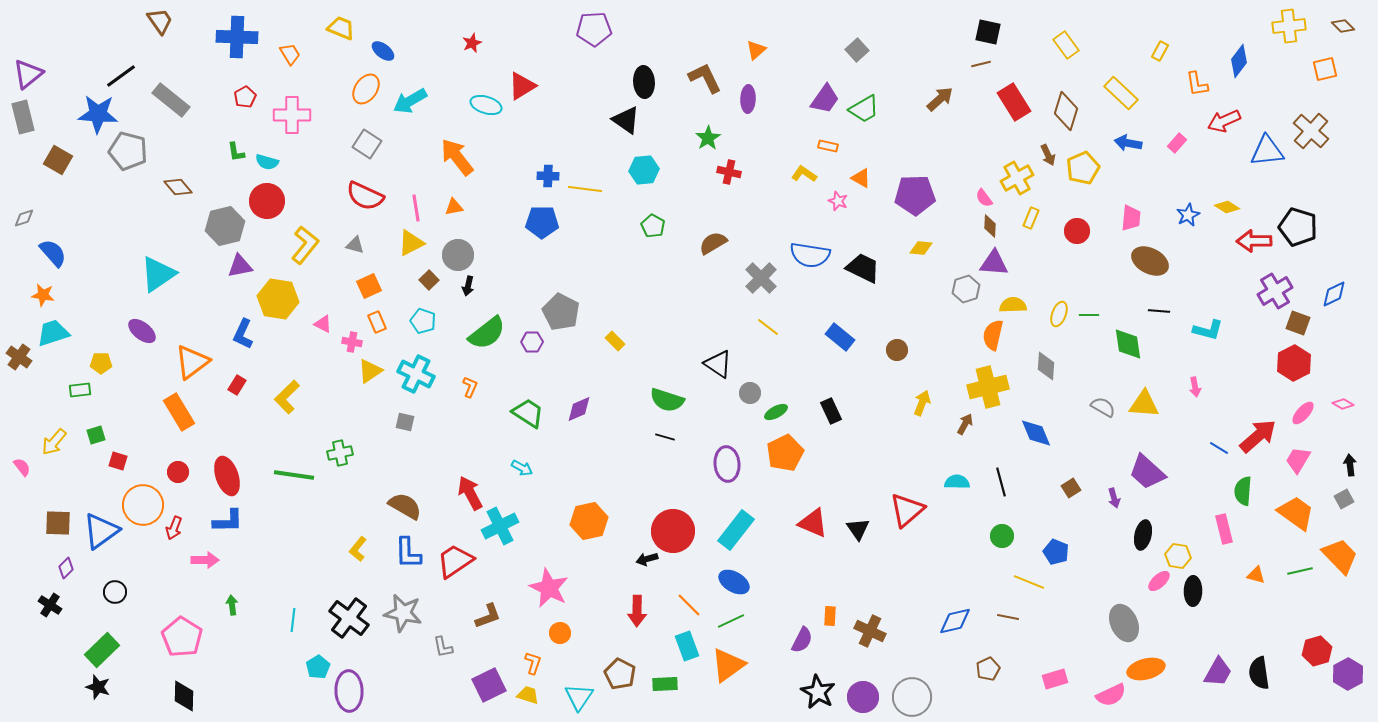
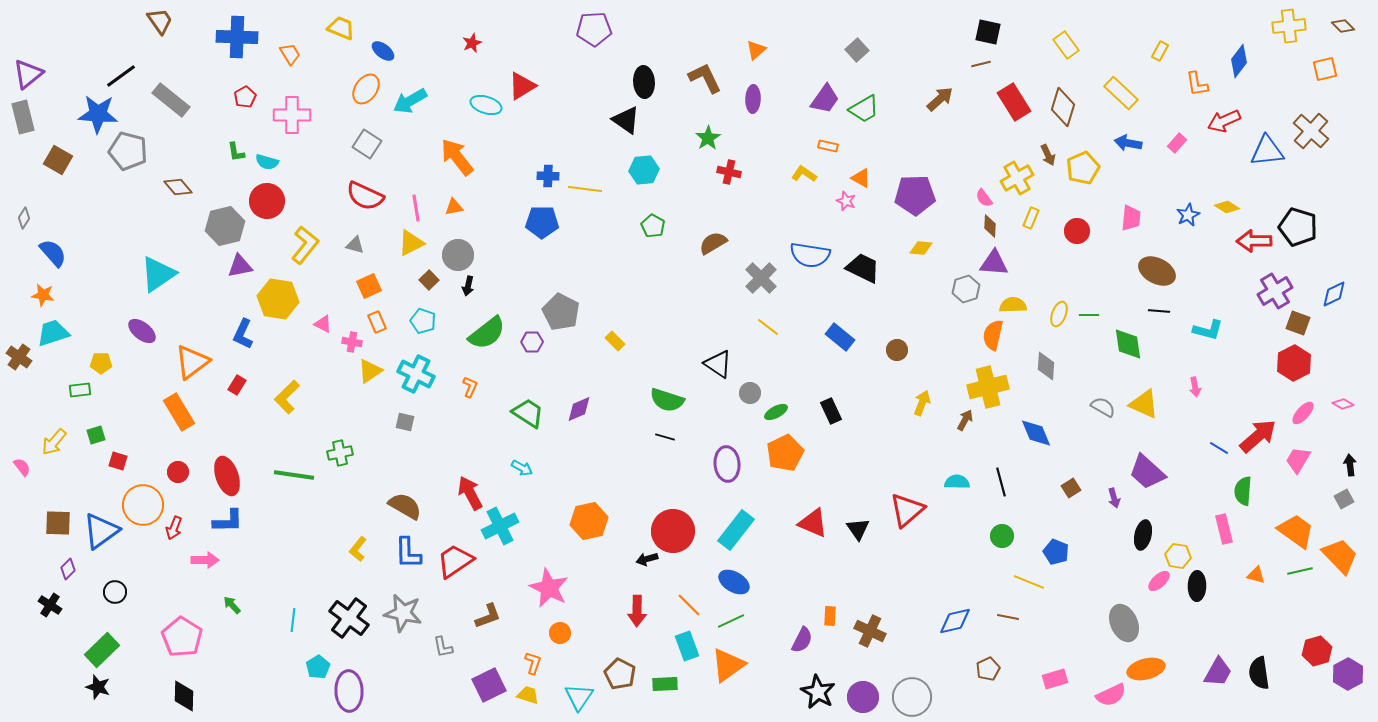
purple ellipse at (748, 99): moved 5 px right
brown diamond at (1066, 111): moved 3 px left, 4 px up
pink star at (838, 201): moved 8 px right
gray diamond at (24, 218): rotated 40 degrees counterclockwise
brown ellipse at (1150, 261): moved 7 px right, 10 px down
yellow triangle at (1144, 404): rotated 20 degrees clockwise
brown arrow at (965, 424): moved 4 px up
orange trapezoid at (1296, 513): moved 18 px down
purple diamond at (66, 568): moved 2 px right, 1 px down
black ellipse at (1193, 591): moved 4 px right, 5 px up
green arrow at (232, 605): rotated 36 degrees counterclockwise
